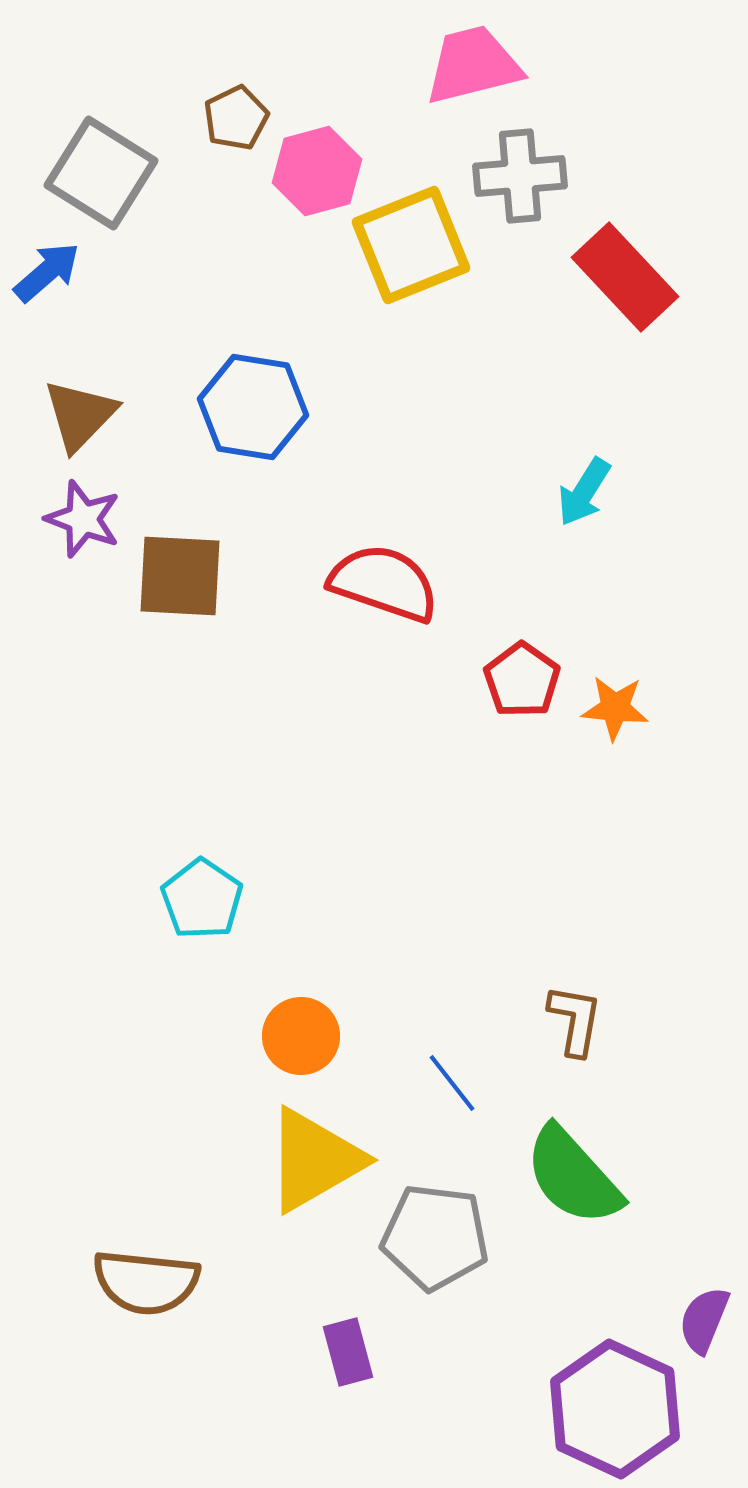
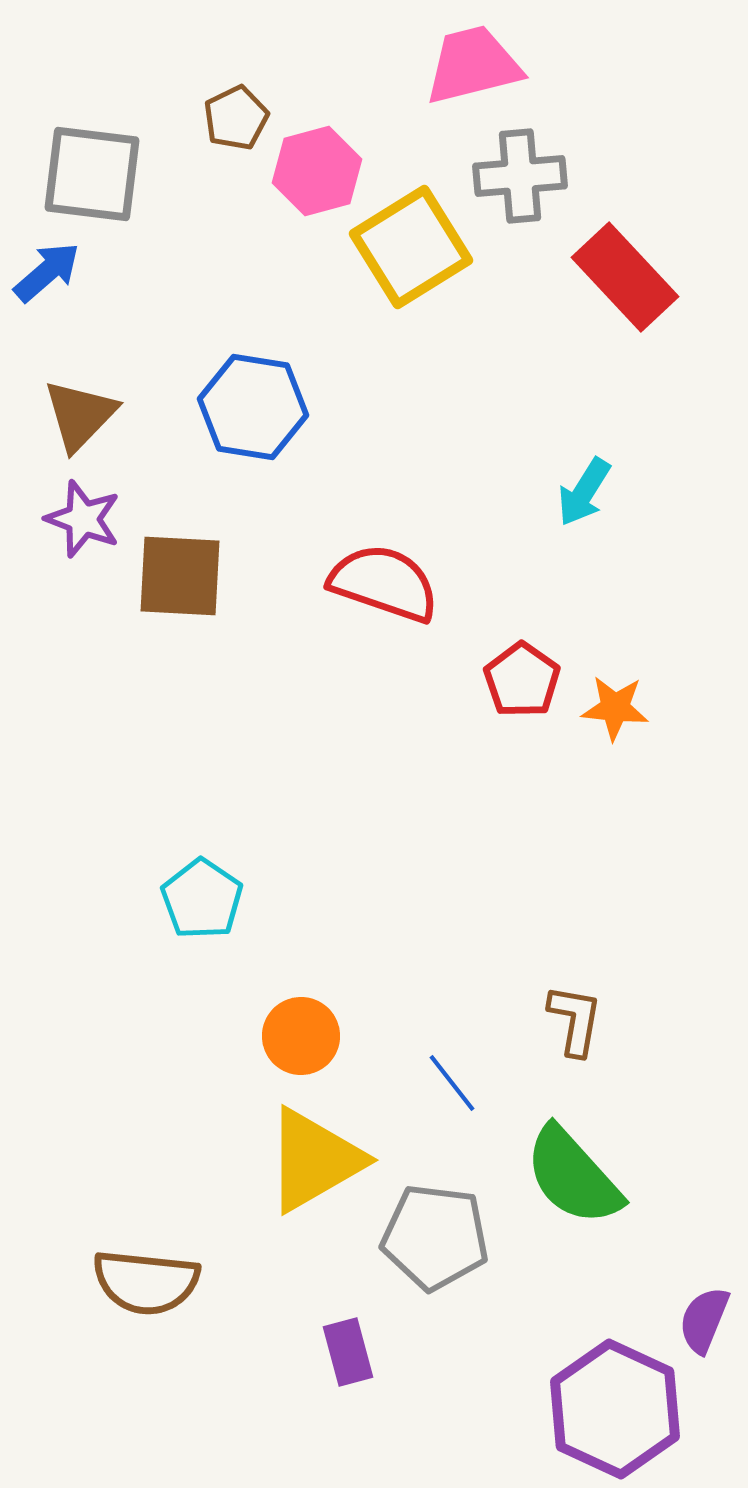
gray square: moved 9 px left, 1 px down; rotated 25 degrees counterclockwise
yellow square: moved 2 px down; rotated 10 degrees counterclockwise
